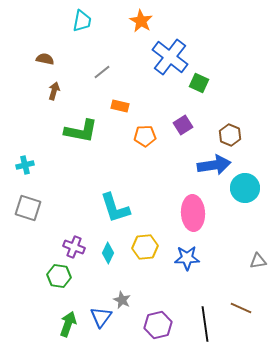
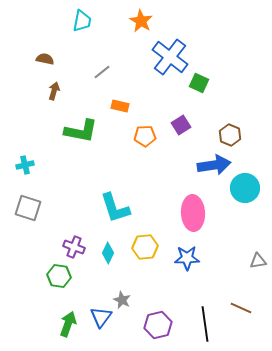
purple square: moved 2 px left
